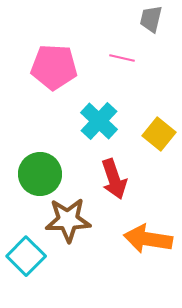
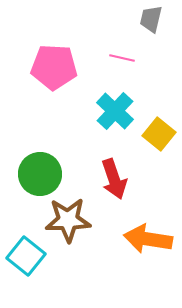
cyan cross: moved 16 px right, 10 px up
cyan square: rotated 6 degrees counterclockwise
